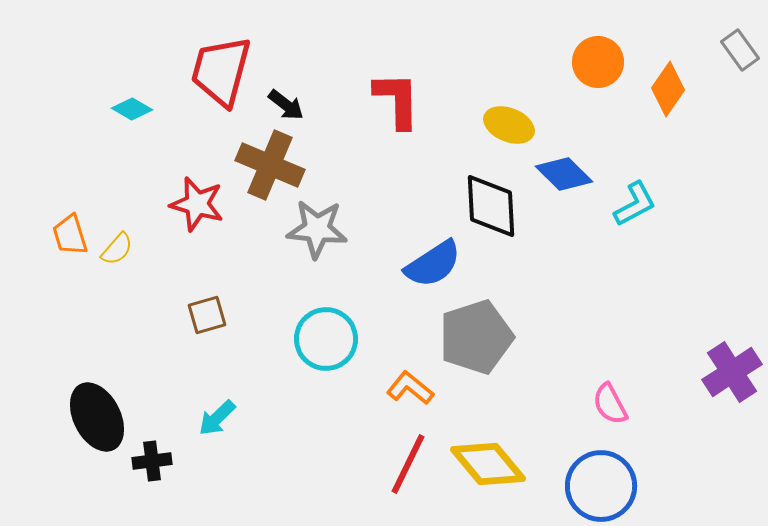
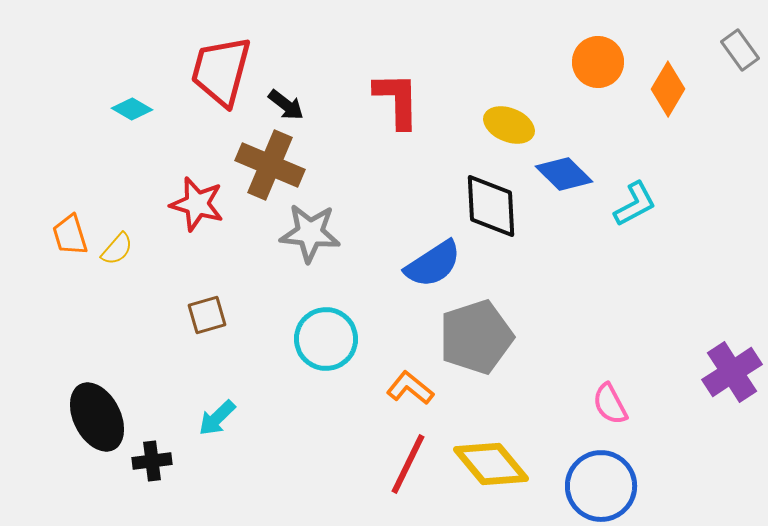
orange diamond: rotated 4 degrees counterclockwise
gray star: moved 7 px left, 4 px down
yellow diamond: moved 3 px right
